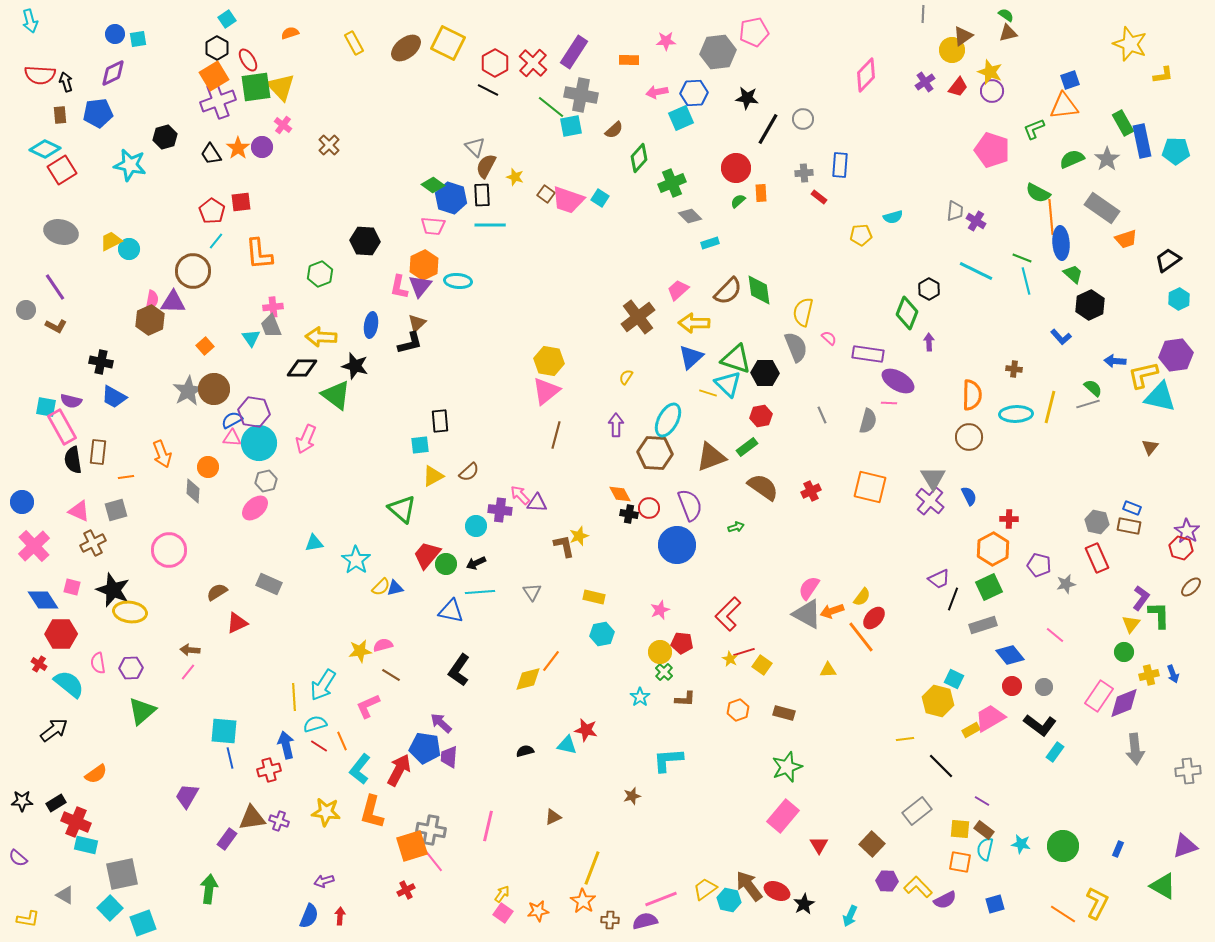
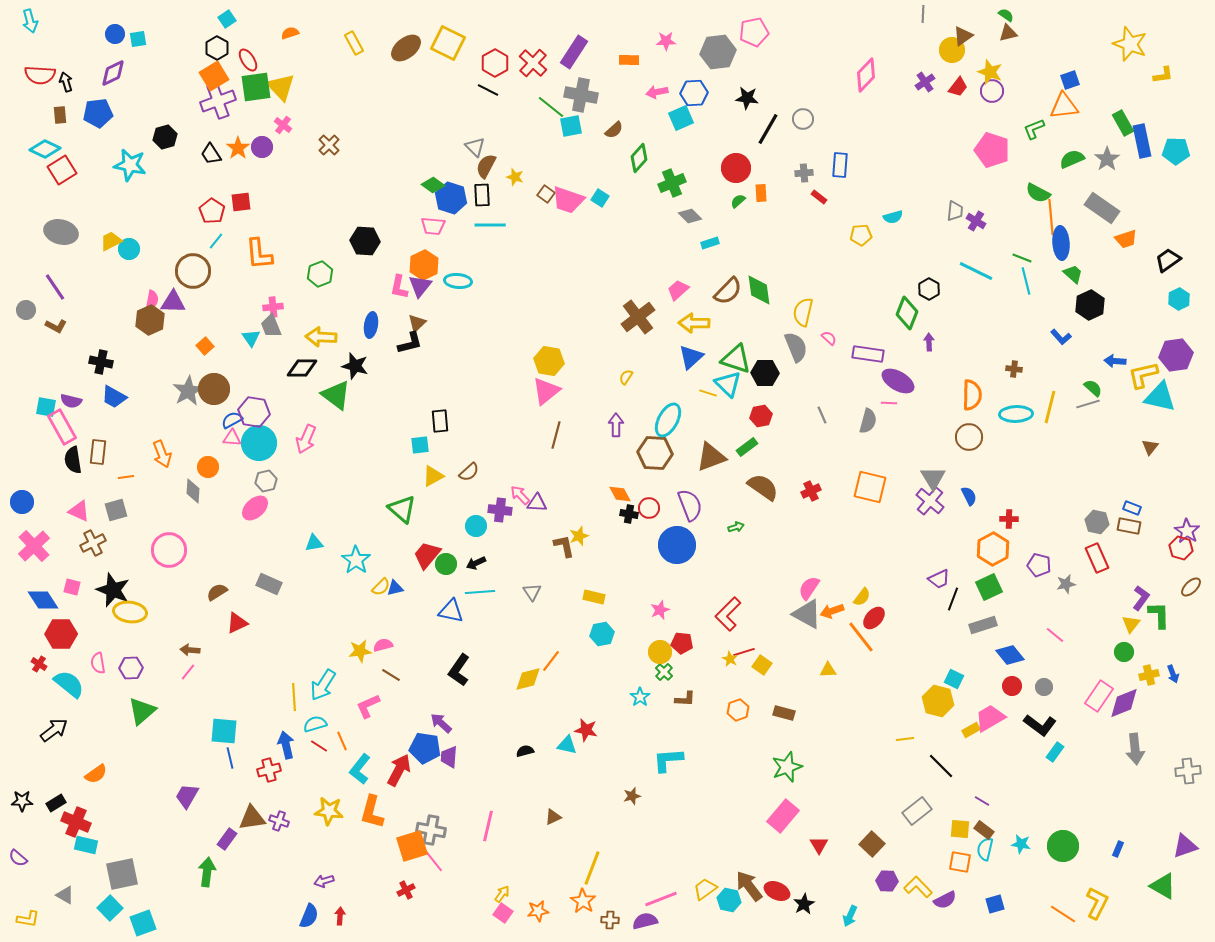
yellow star at (326, 812): moved 3 px right, 1 px up
green arrow at (209, 889): moved 2 px left, 17 px up
